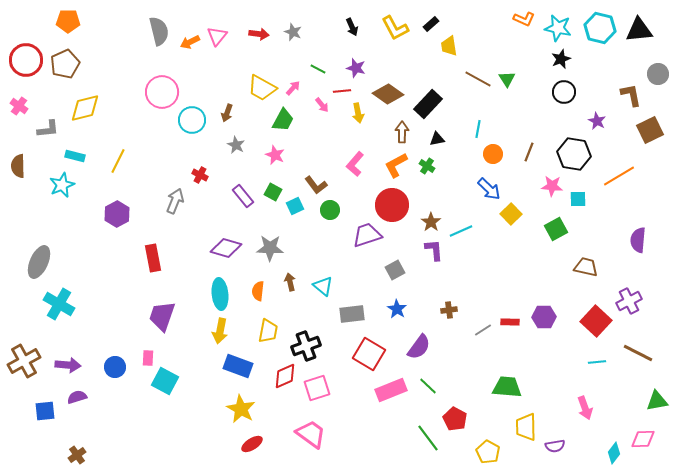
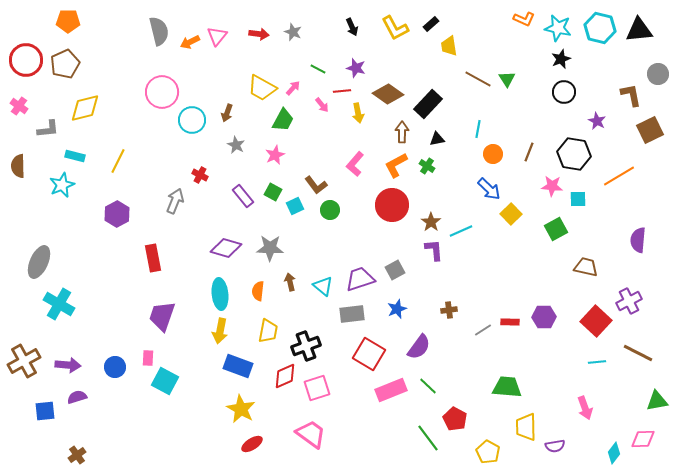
pink star at (275, 155): rotated 24 degrees clockwise
purple trapezoid at (367, 235): moved 7 px left, 44 px down
blue star at (397, 309): rotated 18 degrees clockwise
